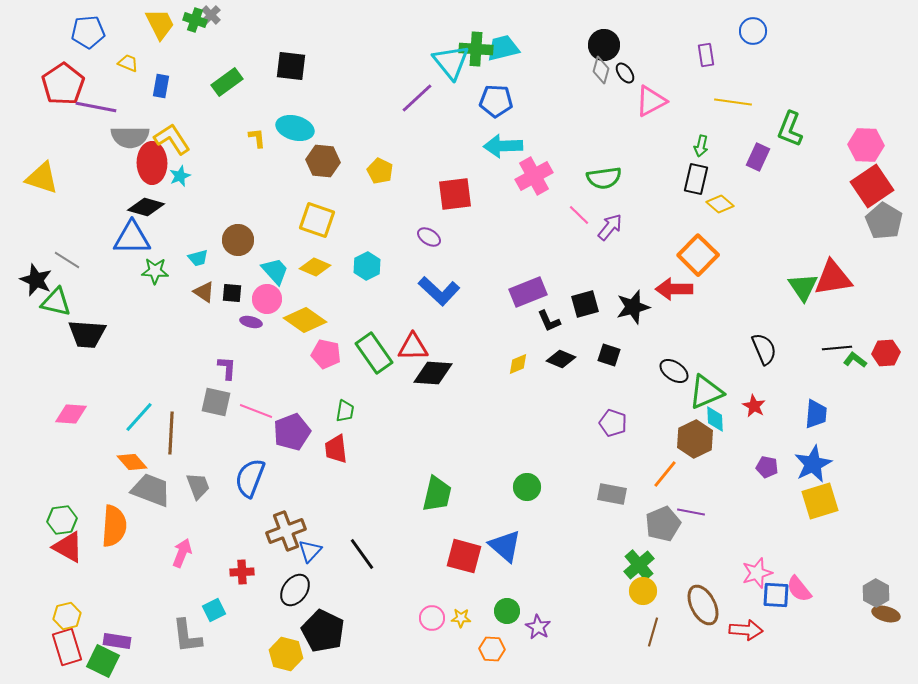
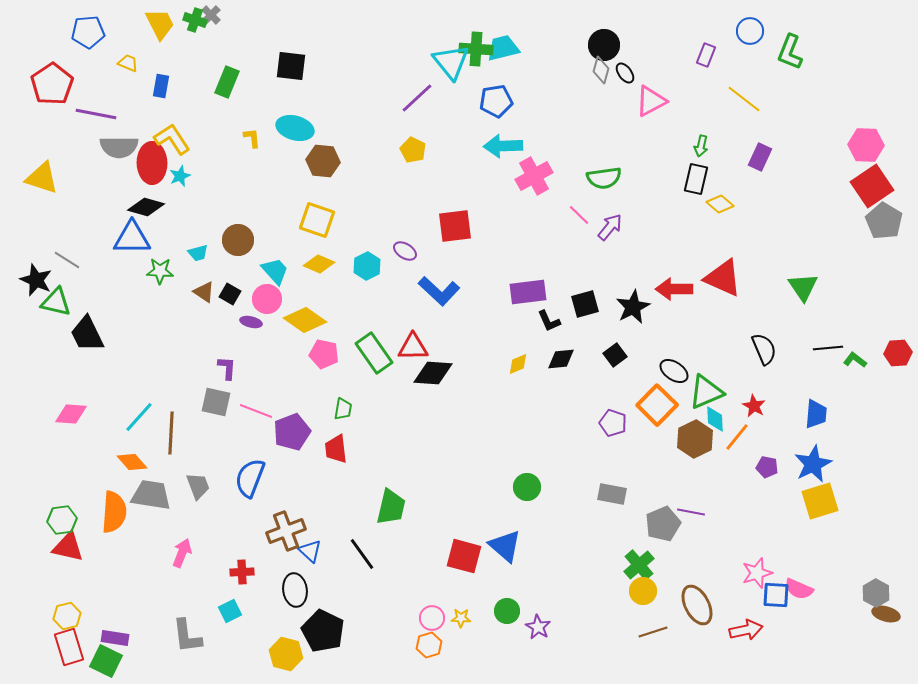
blue circle at (753, 31): moved 3 px left
purple rectangle at (706, 55): rotated 30 degrees clockwise
green rectangle at (227, 82): rotated 32 degrees counterclockwise
red pentagon at (63, 84): moved 11 px left
blue pentagon at (496, 101): rotated 12 degrees counterclockwise
yellow line at (733, 102): moved 11 px right, 3 px up; rotated 30 degrees clockwise
purple line at (96, 107): moved 7 px down
green L-shape at (790, 129): moved 77 px up
gray semicircle at (130, 137): moved 11 px left, 10 px down
yellow L-shape at (257, 138): moved 5 px left
purple rectangle at (758, 157): moved 2 px right
yellow pentagon at (380, 171): moved 33 px right, 21 px up
red square at (455, 194): moved 32 px down
purple ellipse at (429, 237): moved 24 px left, 14 px down
orange square at (698, 255): moved 41 px left, 150 px down
cyan trapezoid at (198, 258): moved 5 px up
yellow diamond at (315, 267): moved 4 px right, 3 px up
green star at (155, 271): moved 5 px right
red triangle at (833, 278): moved 110 px left; rotated 33 degrees clockwise
purple rectangle at (528, 292): rotated 15 degrees clockwise
black square at (232, 293): moved 2 px left, 1 px down; rotated 25 degrees clockwise
black star at (633, 307): rotated 12 degrees counterclockwise
black trapezoid at (87, 334): rotated 60 degrees clockwise
black line at (837, 348): moved 9 px left
red hexagon at (886, 353): moved 12 px right
pink pentagon at (326, 354): moved 2 px left
black square at (609, 355): moved 6 px right; rotated 35 degrees clockwise
black diamond at (561, 359): rotated 28 degrees counterclockwise
green trapezoid at (345, 411): moved 2 px left, 2 px up
orange line at (665, 474): moved 72 px right, 37 px up
gray trapezoid at (151, 490): moved 5 px down; rotated 12 degrees counterclockwise
green trapezoid at (437, 494): moved 46 px left, 13 px down
orange semicircle at (114, 526): moved 14 px up
red triangle at (68, 547): rotated 16 degrees counterclockwise
blue triangle at (310, 551): rotated 30 degrees counterclockwise
pink semicircle at (799, 589): rotated 28 degrees counterclockwise
black ellipse at (295, 590): rotated 44 degrees counterclockwise
brown ellipse at (703, 605): moved 6 px left
cyan square at (214, 610): moved 16 px right, 1 px down
red arrow at (746, 630): rotated 16 degrees counterclockwise
brown line at (653, 632): rotated 56 degrees clockwise
purple rectangle at (117, 641): moved 2 px left, 3 px up
red rectangle at (67, 647): moved 2 px right
orange hexagon at (492, 649): moved 63 px left, 4 px up; rotated 20 degrees counterclockwise
green square at (103, 661): moved 3 px right
